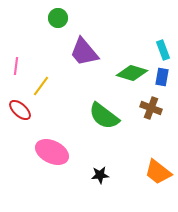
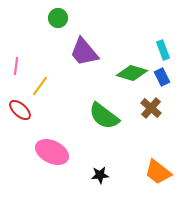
blue rectangle: rotated 36 degrees counterclockwise
yellow line: moved 1 px left
brown cross: rotated 20 degrees clockwise
